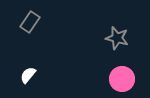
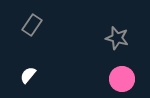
gray rectangle: moved 2 px right, 3 px down
